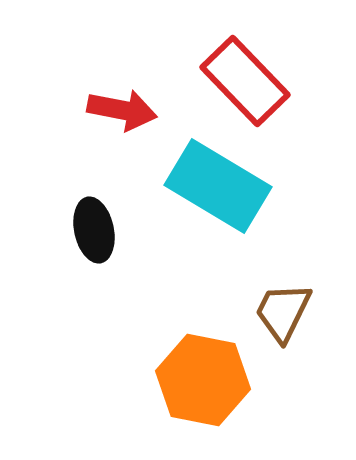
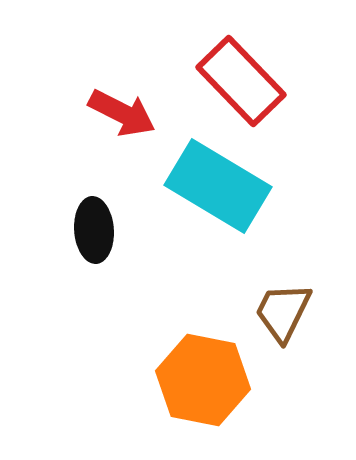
red rectangle: moved 4 px left
red arrow: moved 3 px down; rotated 16 degrees clockwise
black ellipse: rotated 8 degrees clockwise
